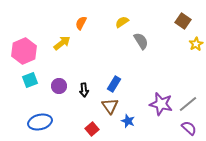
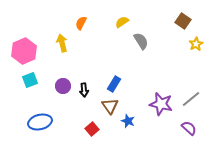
yellow arrow: rotated 66 degrees counterclockwise
purple circle: moved 4 px right
gray line: moved 3 px right, 5 px up
